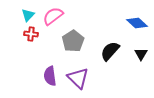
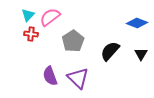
pink semicircle: moved 3 px left, 1 px down
blue diamond: rotated 20 degrees counterclockwise
purple semicircle: rotated 12 degrees counterclockwise
